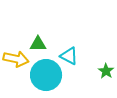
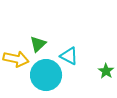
green triangle: rotated 42 degrees counterclockwise
